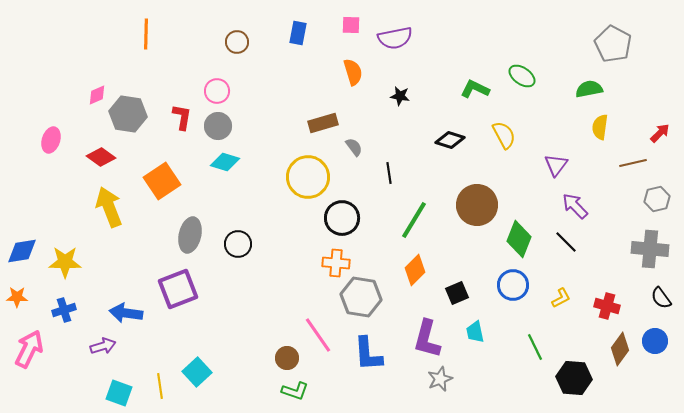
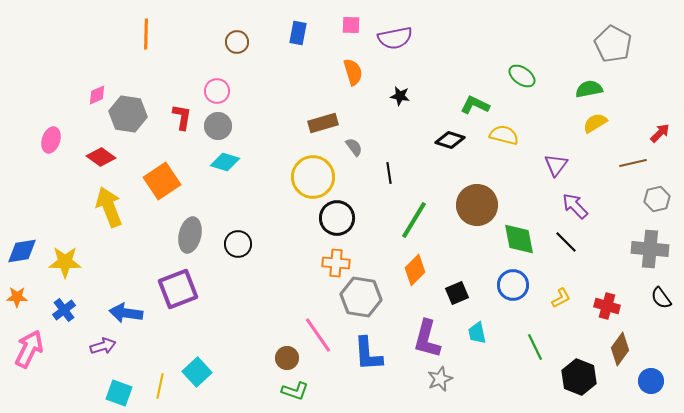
green L-shape at (475, 89): moved 16 px down
yellow semicircle at (600, 127): moved 5 px left, 4 px up; rotated 50 degrees clockwise
yellow semicircle at (504, 135): rotated 48 degrees counterclockwise
yellow circle at (308, 177): moved 5 px right
black circle at (342, 218): moved 5 px left
green diamond at (519, 239): rotated 33 degrees counterclockwise
blue cross at (64, 310): rotated 20 degrees counterclockwise
cyan trapezoid at (475, 332): moved 2 px right, 1 px down
blue circle at (655, 341): moved 4 px left, 40 px down
black hexagon at (574, 378): moved 5 px right, 1 px up; rotated 16 degrees clockwise
yellow line at (160, 386): rotated 20 degrees clockwise
